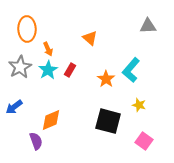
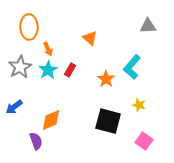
orange ellipse: moved 2 px right, 2 px up
cyan L-shape: moved 1 px right, 3 px up
